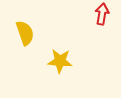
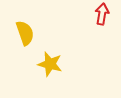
yellow star: moved 10 px left, 3 px down; rotated 10 degrees clockwise
